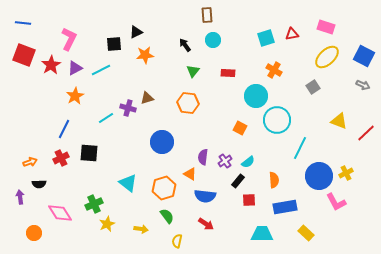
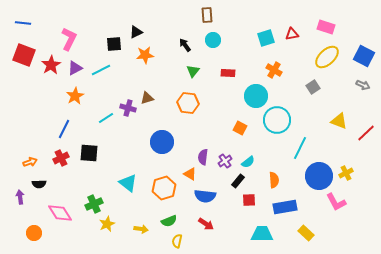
green semicircle at (167, 216): moved 2 px right, 5 px down; rotated 105 degrees clockwise
